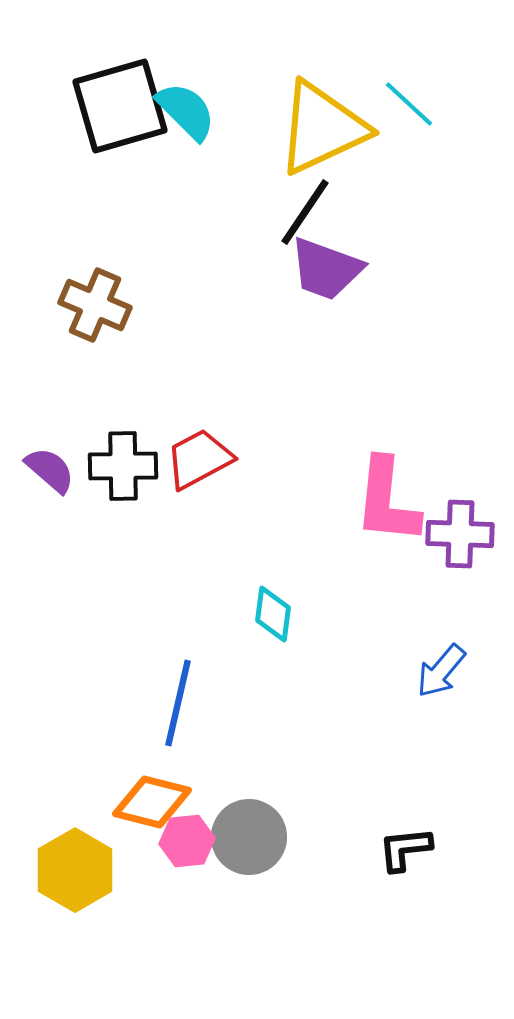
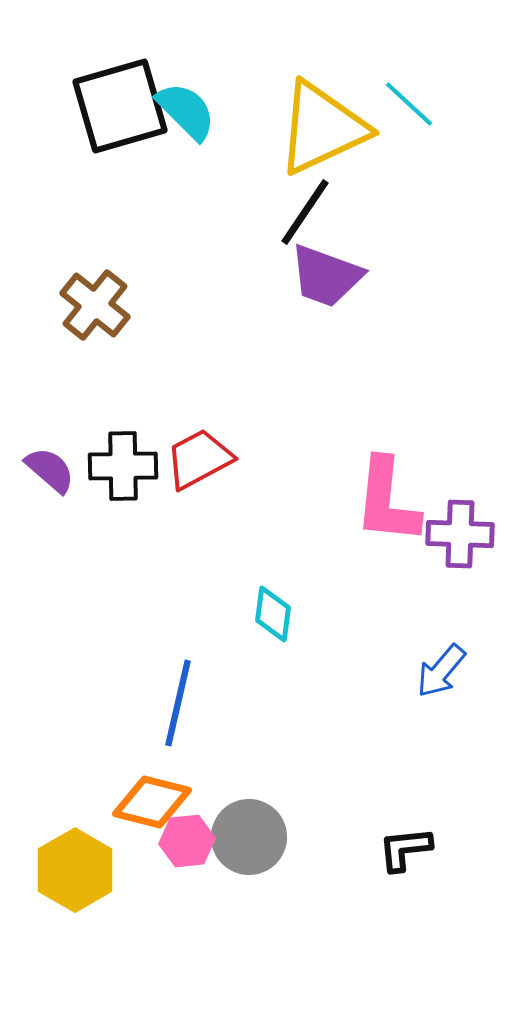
purple trapezoid: moved 7 px down
brown cross: rotated 16 degrees clockwise
